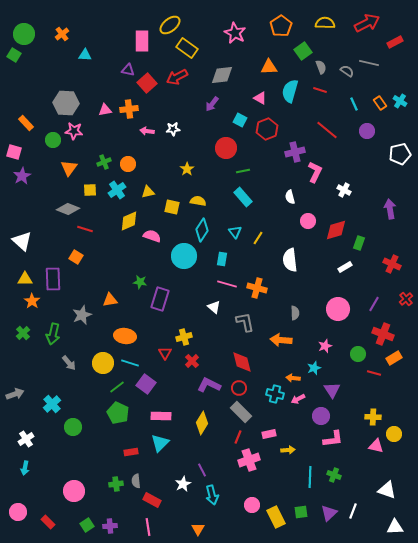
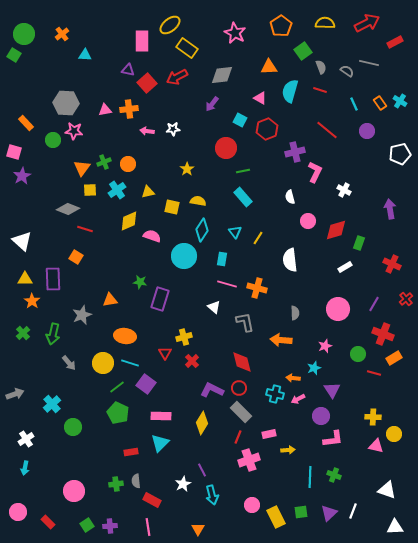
orange triangle at (69, 168): moved 13 px right
purple L-shape at (209, 385): moved 3 px right, 5 px down
